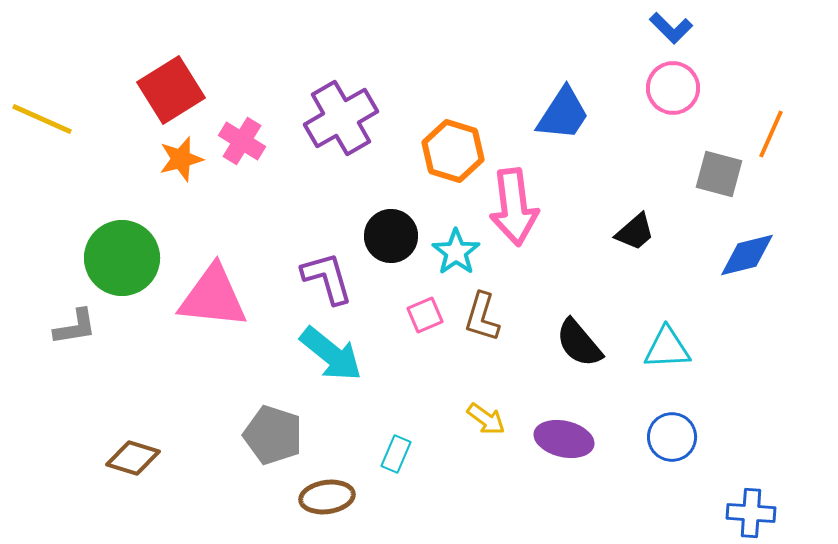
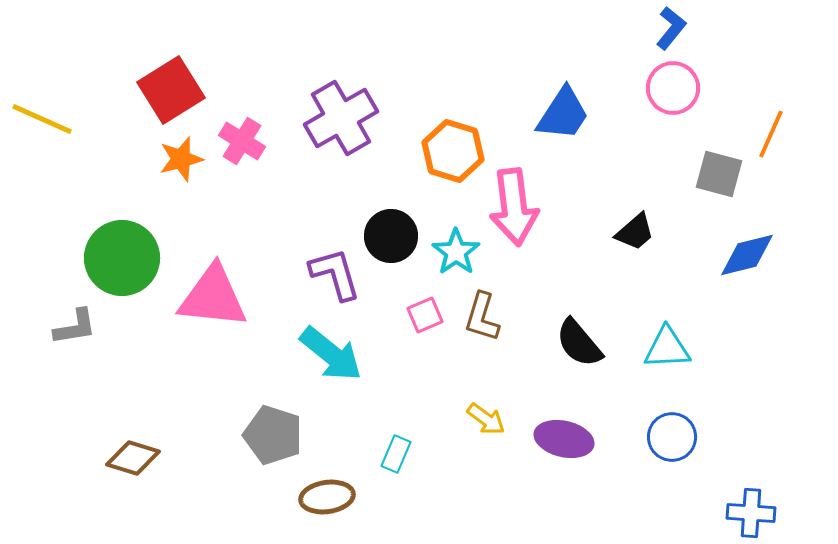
blue L-shape: rotated 96 degrees counterclockwise
purple L-shape: moved 8 px right, 4 px up
